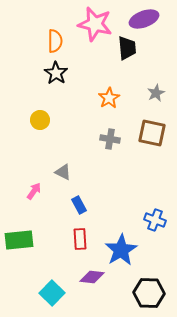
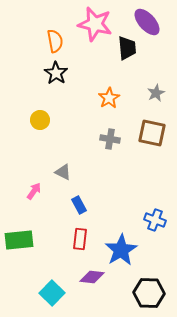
purple ellipse: moved 3 px right, 3 px down; rotated 68 degrees clockwise
orange semicircle: rotated 10 degrees counterclockwise
red rectangle: rotated 10 degrees clockwise
